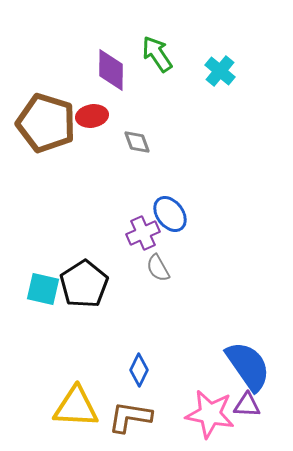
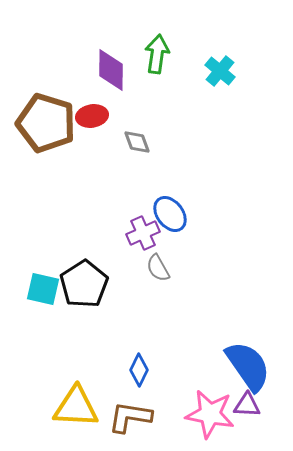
green arrow: rotated 42 degrees clockwise
